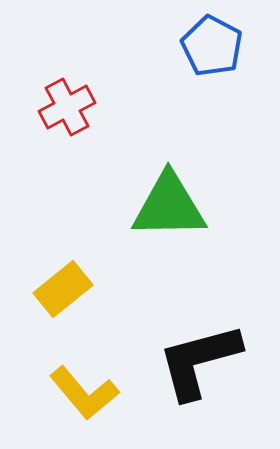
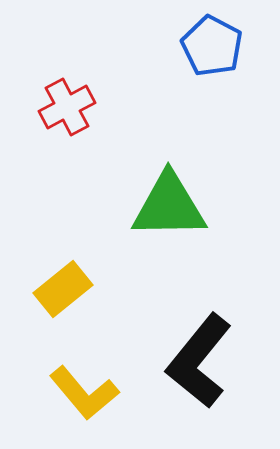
black L-shape: rotated 36 degrees counterclockwise
